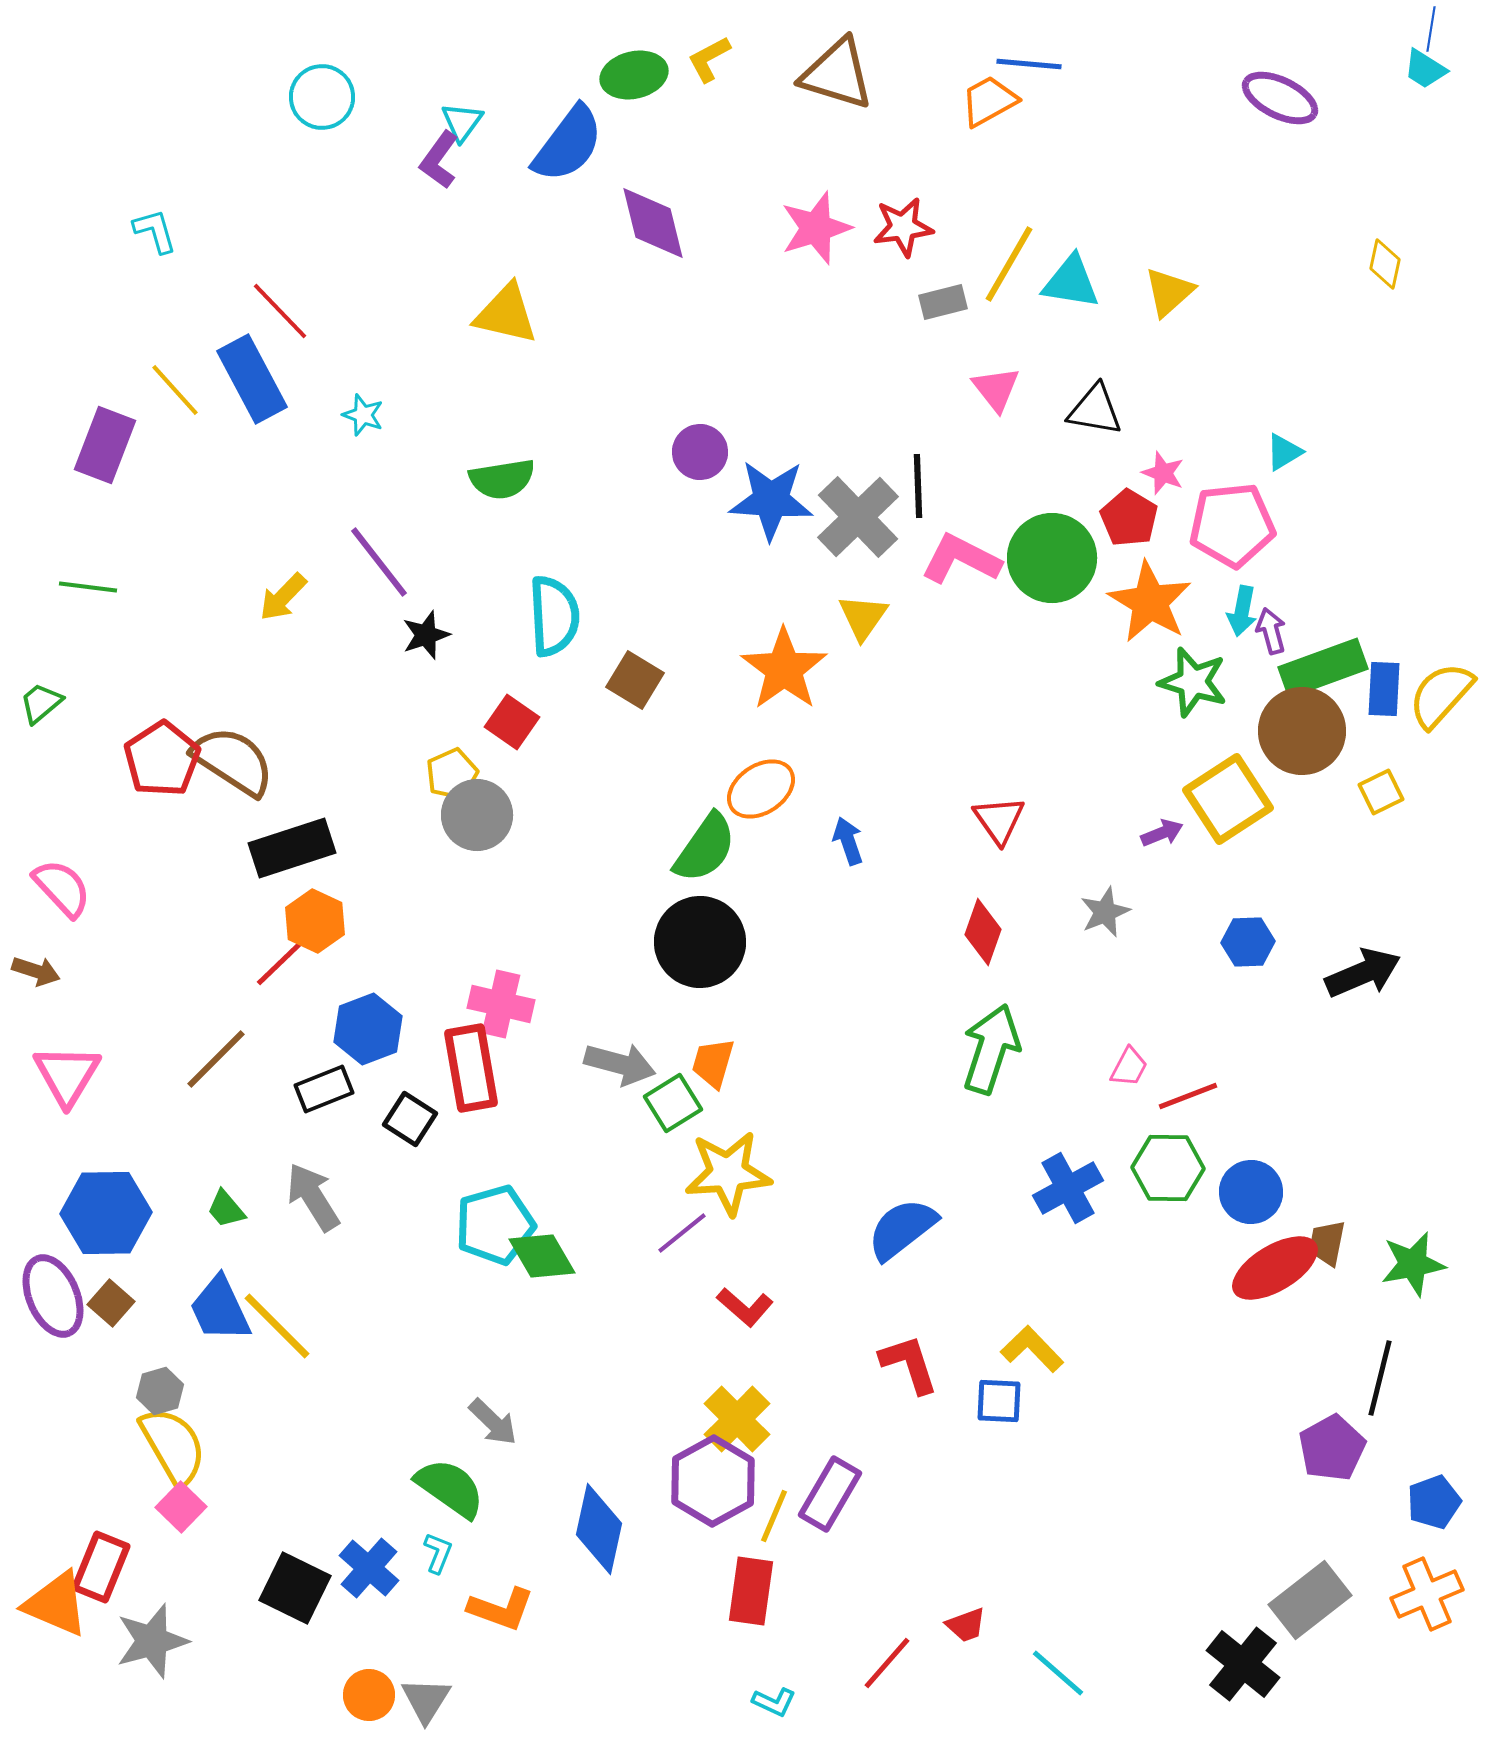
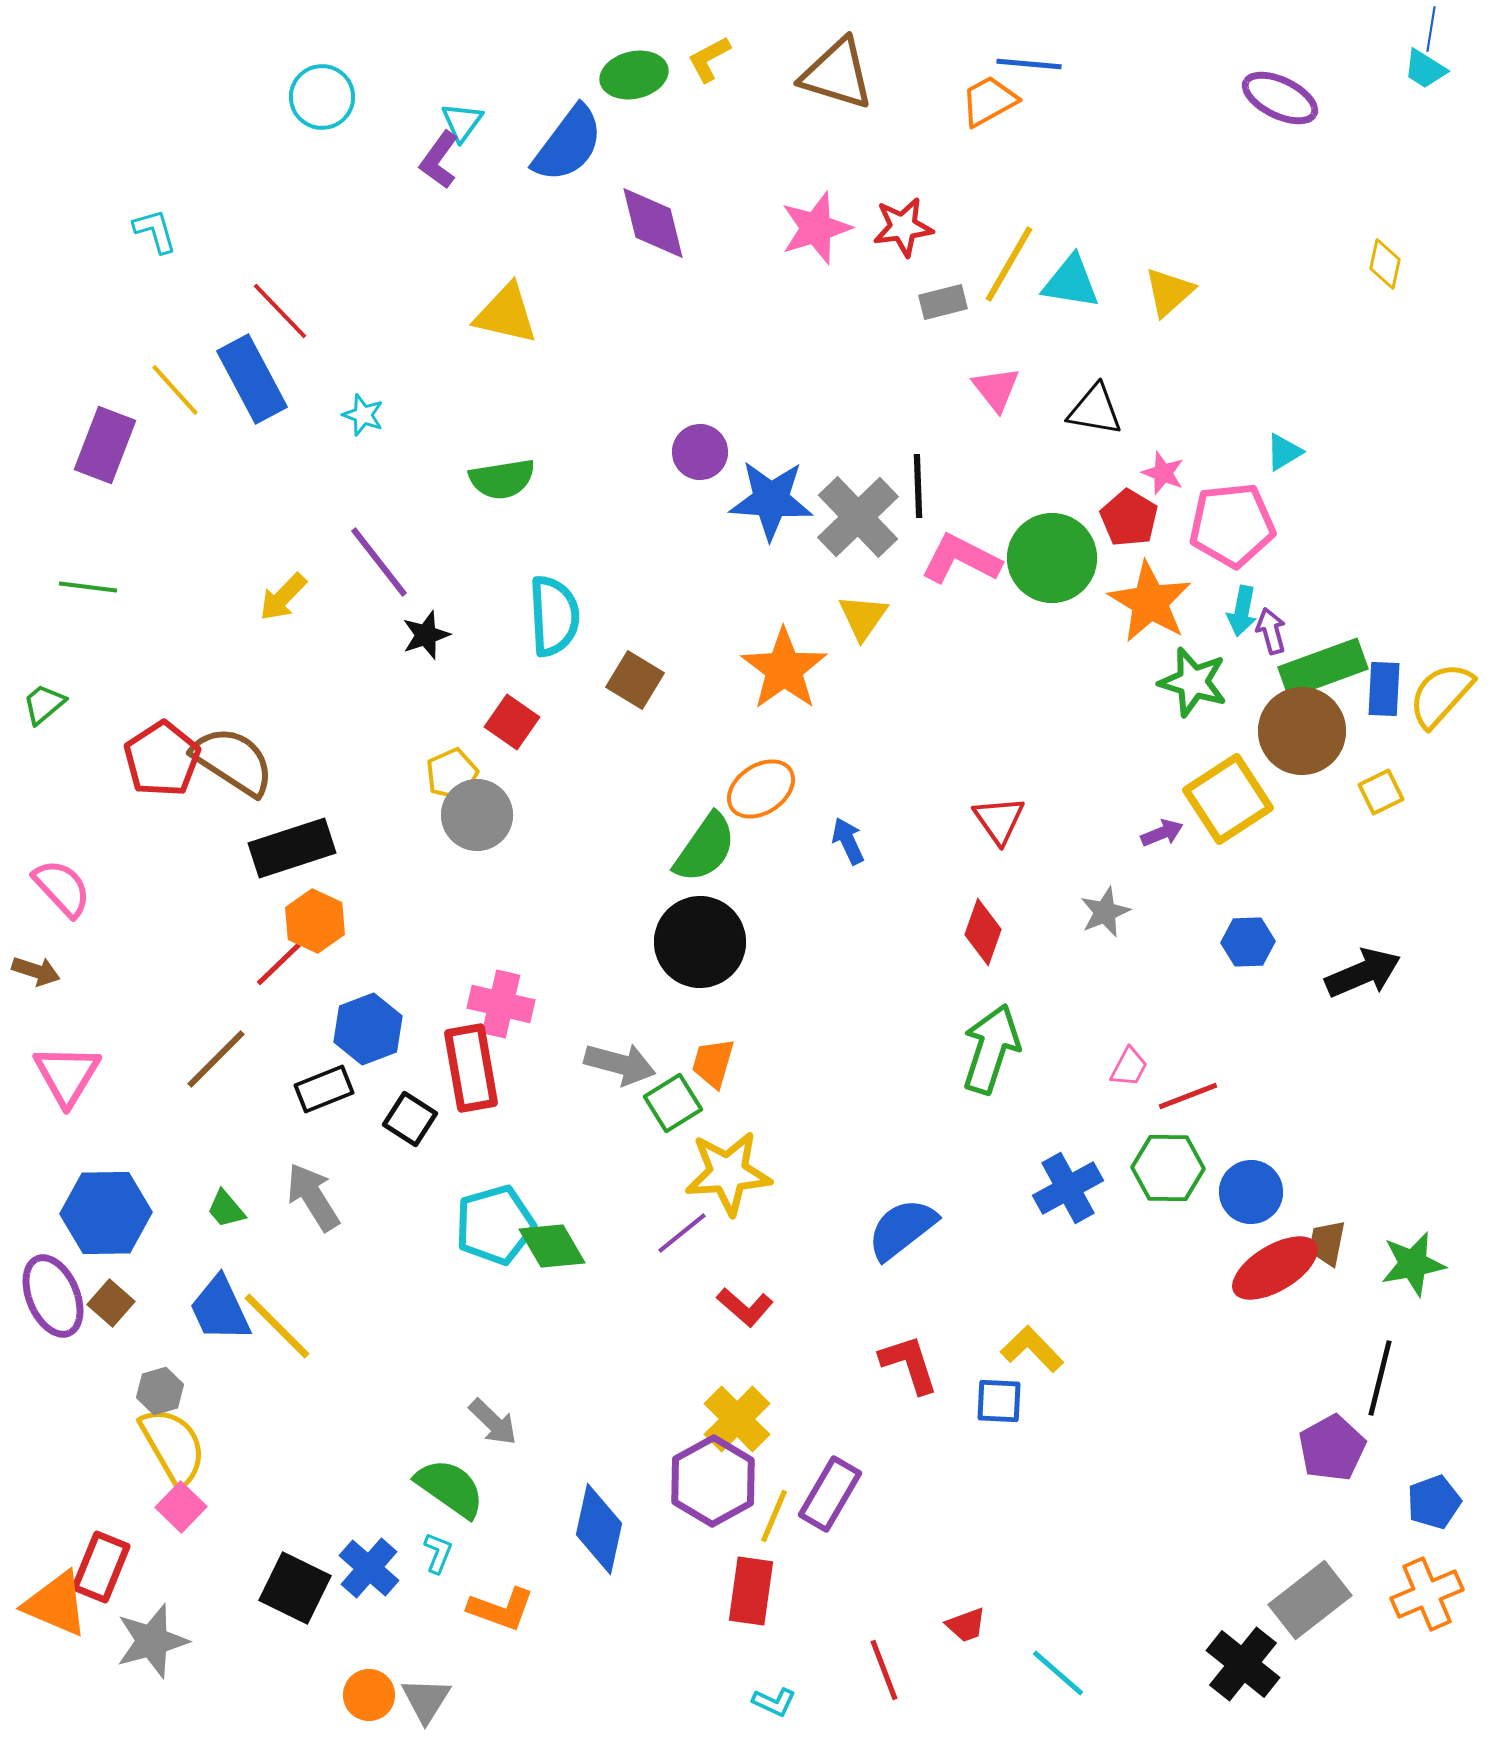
green trapezoid at (41, 703): moved 3 px right, 1 px down
blue arrow at (848, 841): rotated 6 degrees counterclockwise
green diamond at (542, 1256): moved 10 px right, 10 px up
red line at (887, 1663): moved 3 px left, 7 px down; rotated 62 degrees counterclockwise
